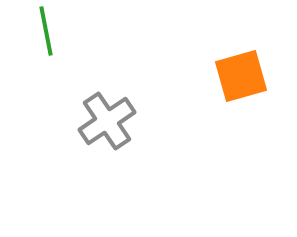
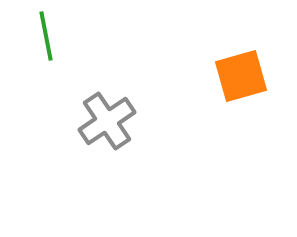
green line: moved 5 px down
